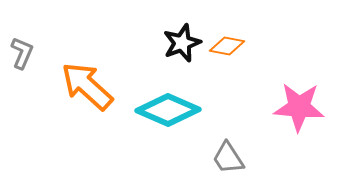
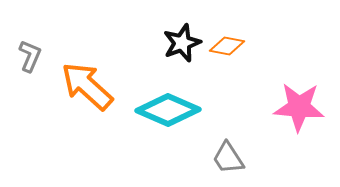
gray L-shape: moved 8 px right, 3 px down
